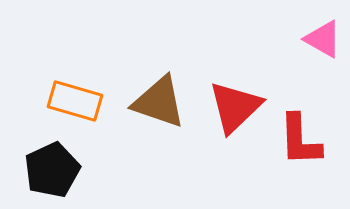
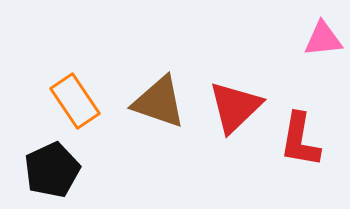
pink triangle: rotated 36 degrees counterclockwise
orange rectangle: rotated 40 degrees clockwise
red L-shape: rotated 12 degrees clockwise
